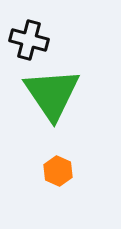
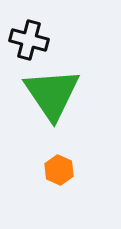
orange hexagon: moved 1 px right, 1 px up
